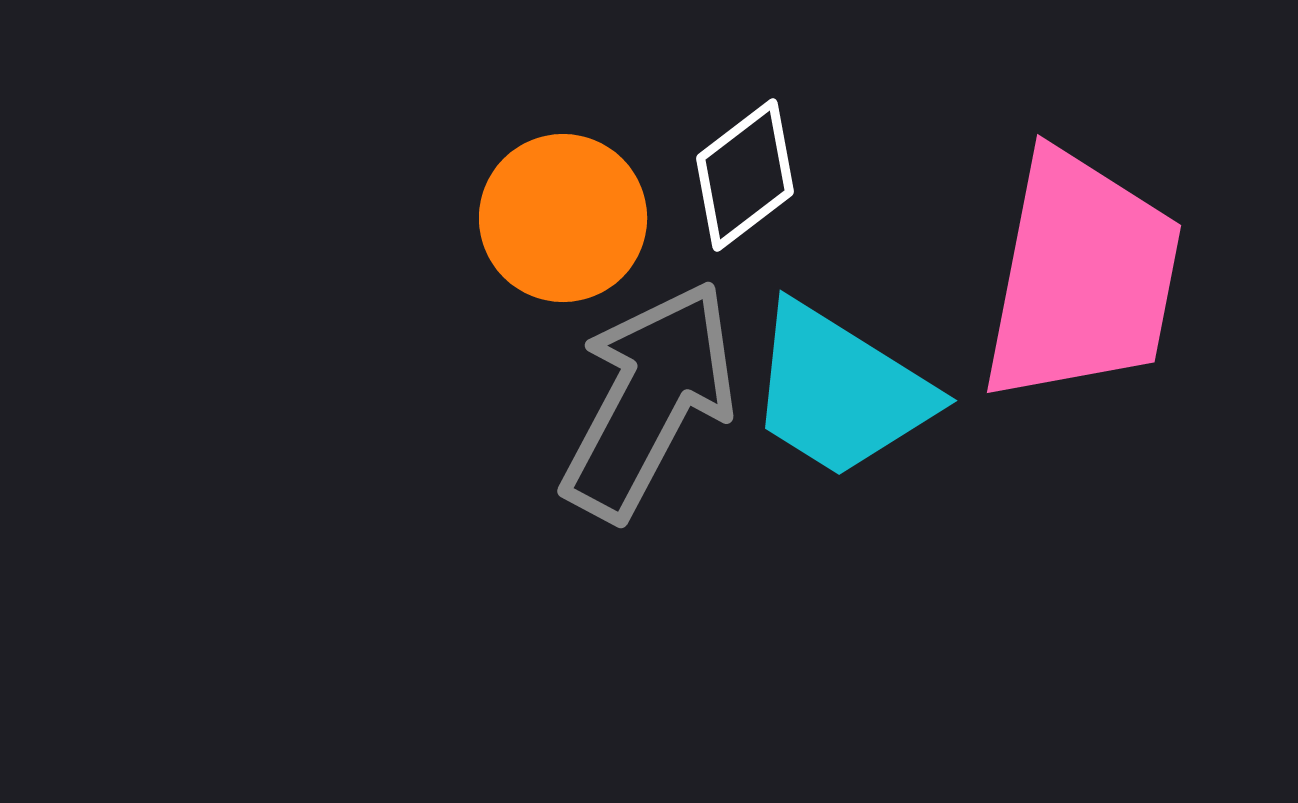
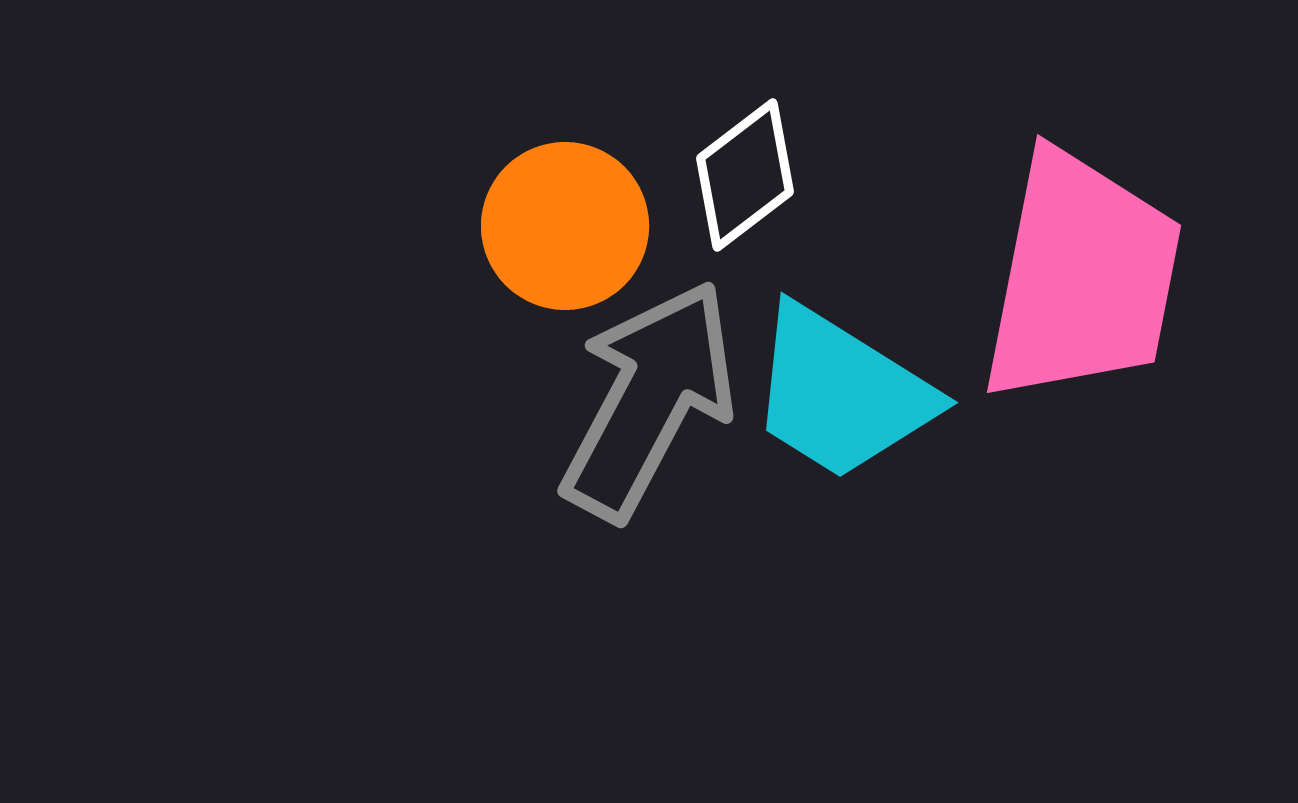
orange circle: moved 2 px right, 8 px down
cyan trapezoid: moved 1 px right, 2 px down
